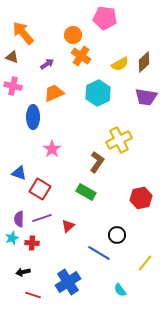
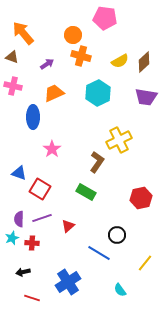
orange cross: rotated 18 degrees counterclockwise
yellow semicircle: moved 3 px up
red line: moved 1 px left, 3 px down
